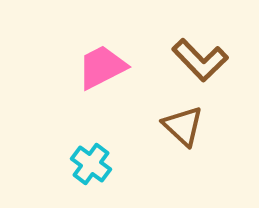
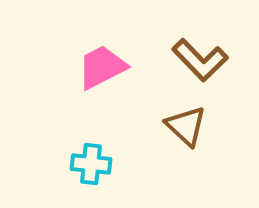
brown triangle: moved 3 px right
cyan cross: rotated 30 degrees counterclockwise
